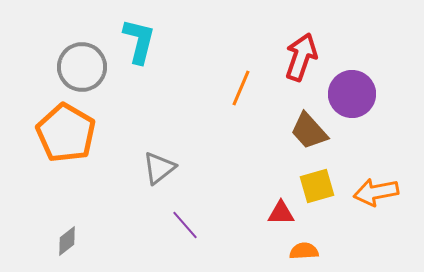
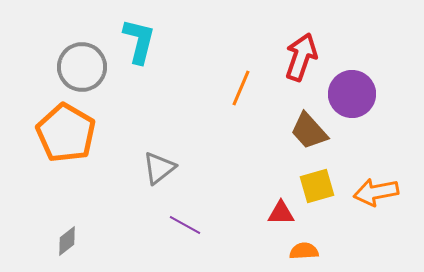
purple line: rotated 20 degrees counterclockwise
